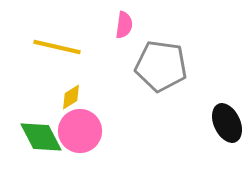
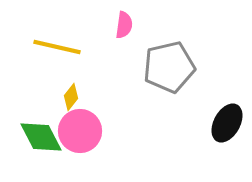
gray pentagon: moved 8 px right, 1 px down; rotated 21 degrees counterclockwise
yellow diamond: rotated 20 degrees counterclockwise
black ellipse: rotated 54 degrees clockwise
